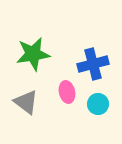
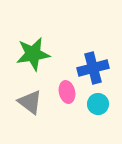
blue cross: moved 4 px down
gray triangle: moved 4 px right
